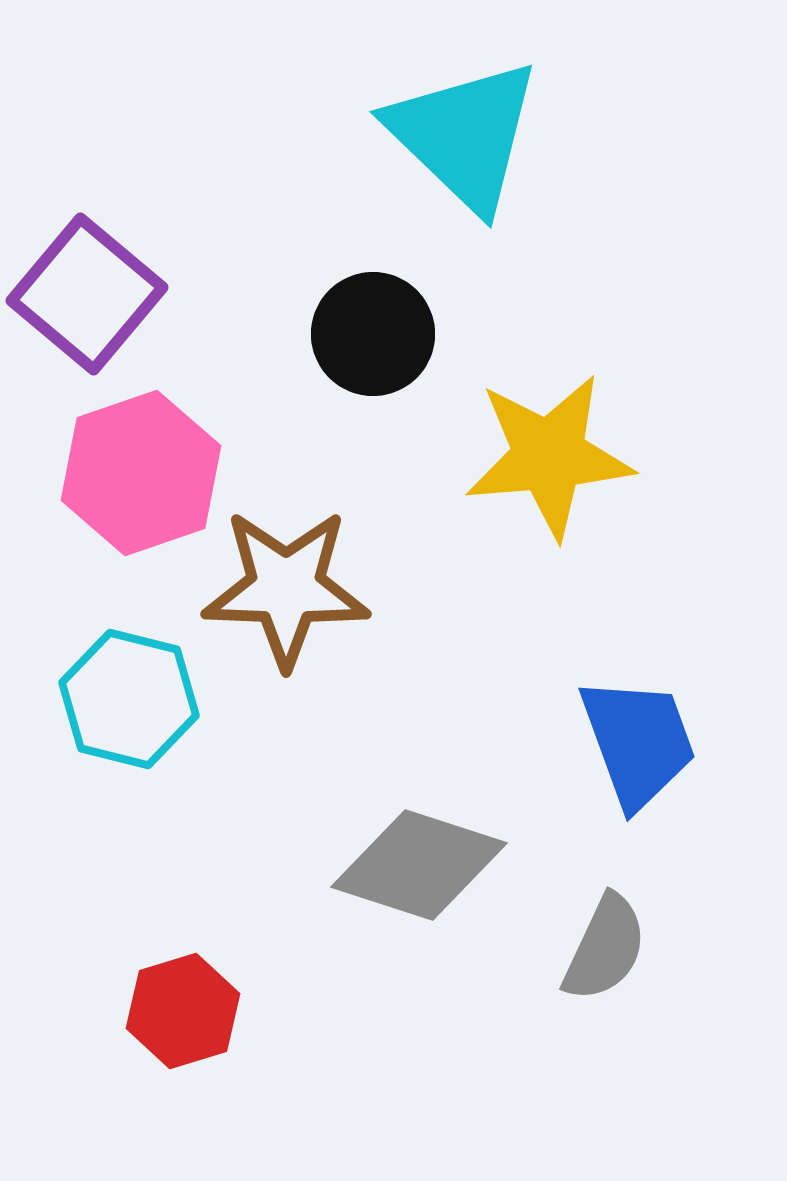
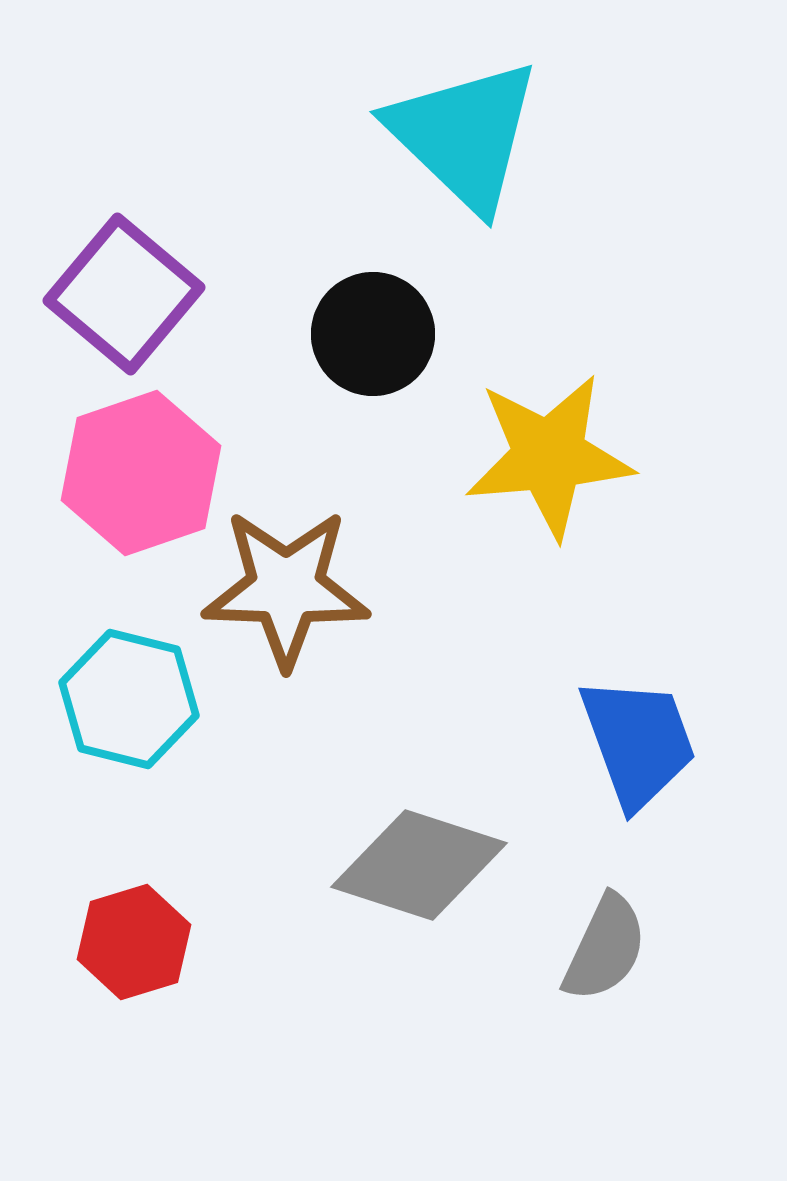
purple square: moved 37 px right
red hexagon: moved 49 px left, 69 px up
